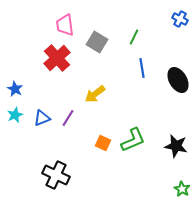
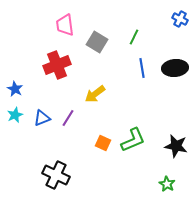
red cross: moved 7 px down; rotated 20 degrees clockwise
black ellipse: moved 3 px left, 12 px up; rotated 65 degrees counterclockwise
green star: moved 15 px left, 5 px up
